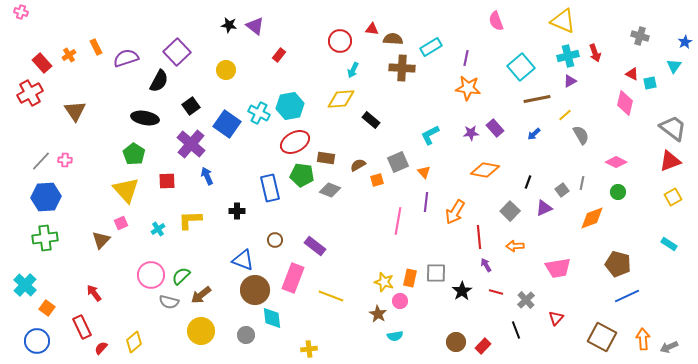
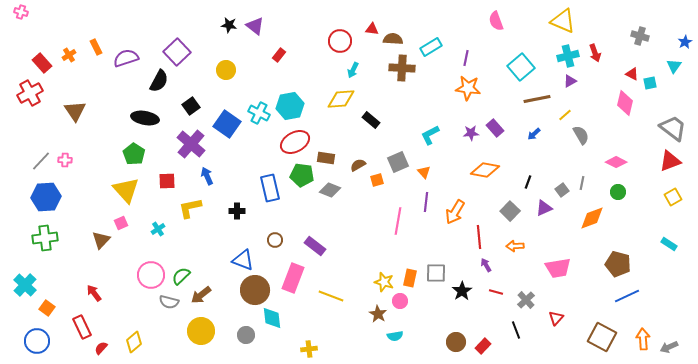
yellow L-shape at (190, 220): moved 12 px up; rotated 10 degrees counterclockwise
